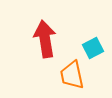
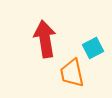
orange trapezoid: moved 2 px up
